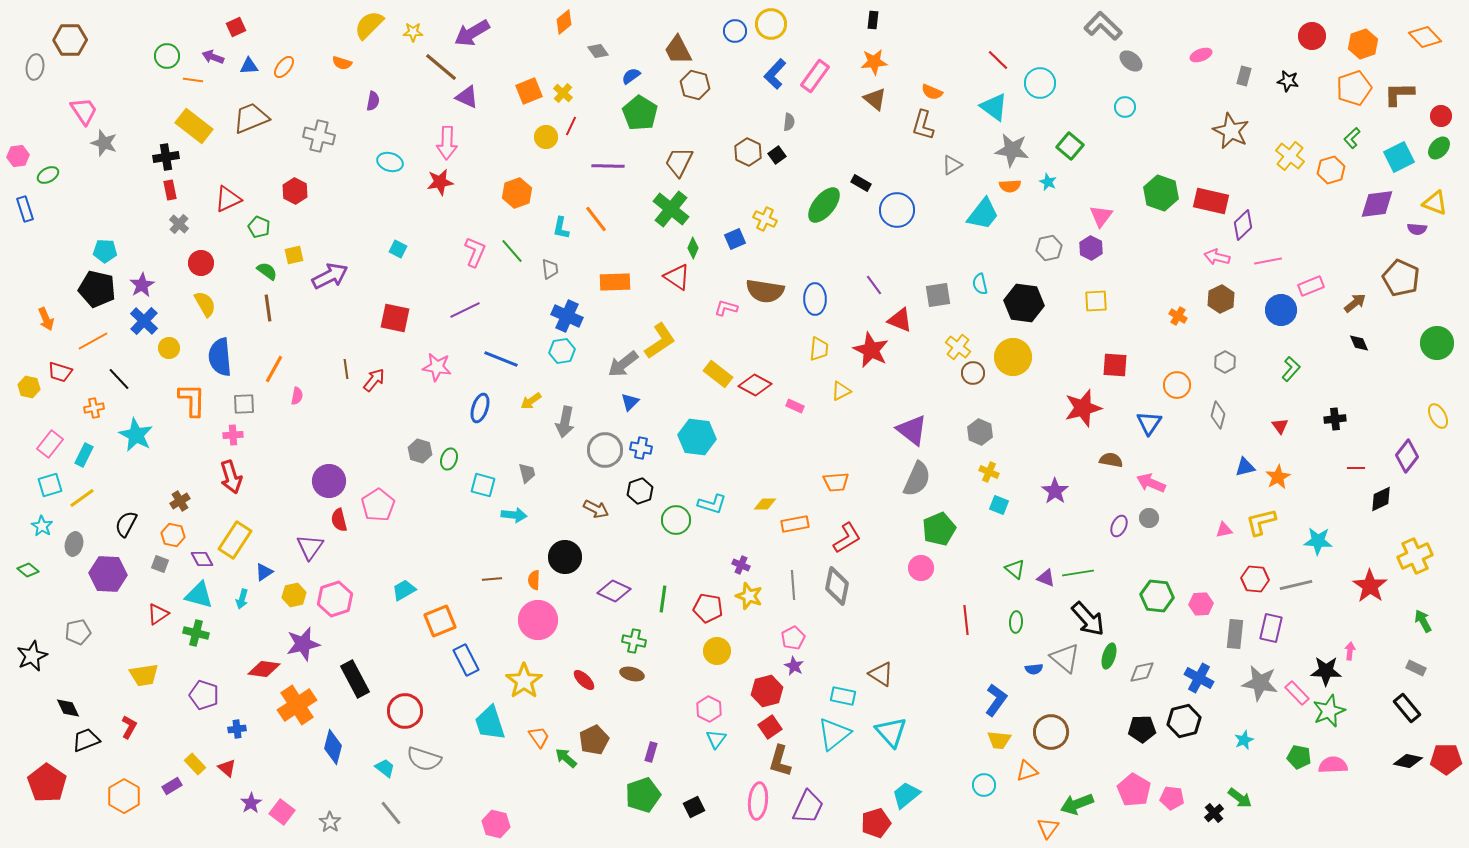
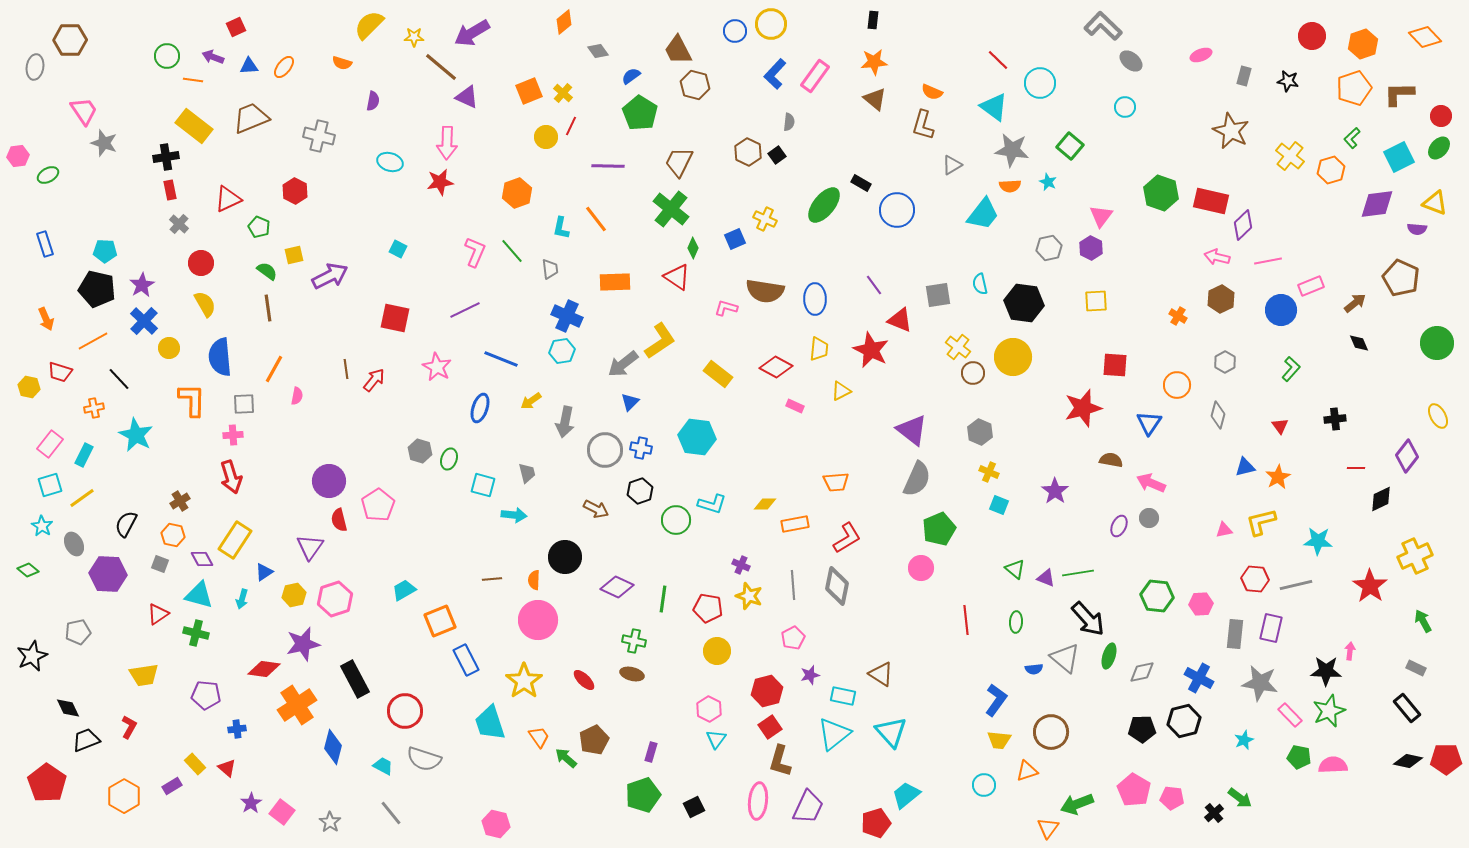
yellow star at (413, 32): moved 1 px right, 5 px down
blue rectangle at (25, 209): moved 20 px right, 35 px down
pink star at (437, 367): rotated 20 degrees clockwise
red diamond at (755, 385): moved 21 px right, 18 px up
gray ellipse at (74, 544): rotated 40 degrees counterclockwise
purple diamond at (614, 591): moved 3 px right, 4 px up
purple star at (794, 666): moved 16 px right, 9 px down; rotated 30 degrees clockwise
pink rectangle at (1297, 693): moved 7 px left, 22 px down
purple pentagon at (204, 695): moved 2 px right; rotated 12 degrees counterclockwise
cyan trapezoid at (385, 768): moved 2 px left, 2 px up; rotated 10 degrees counterclockwise
